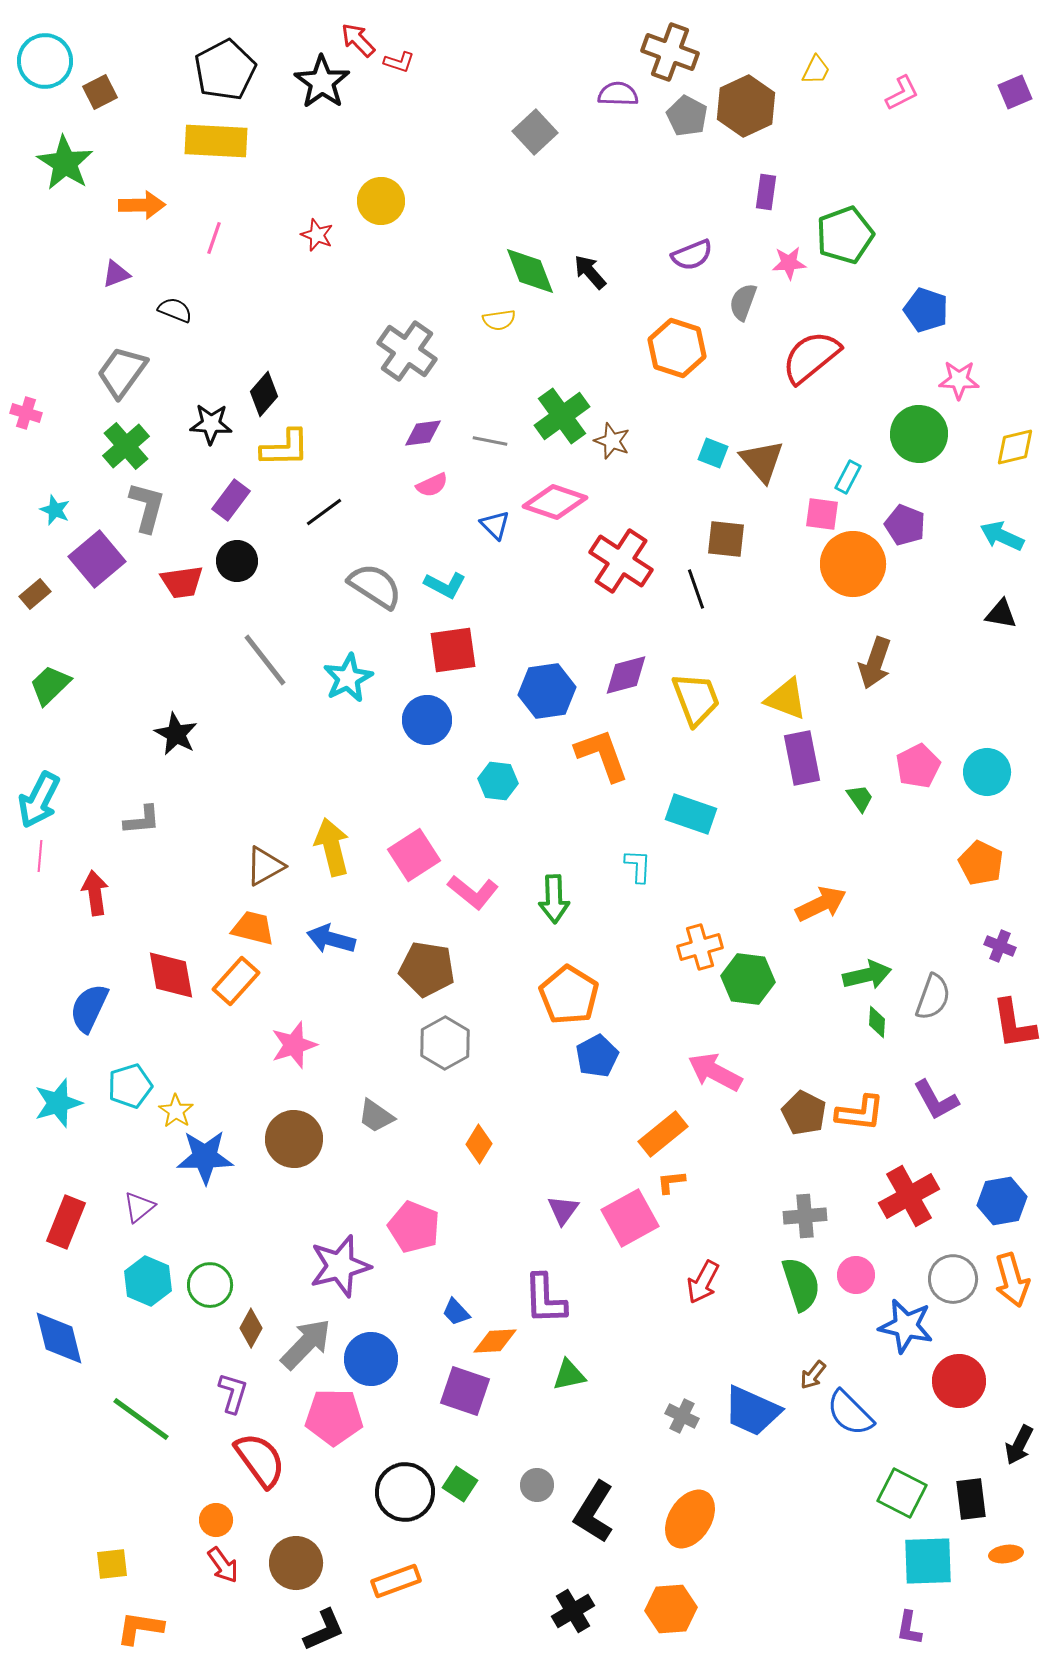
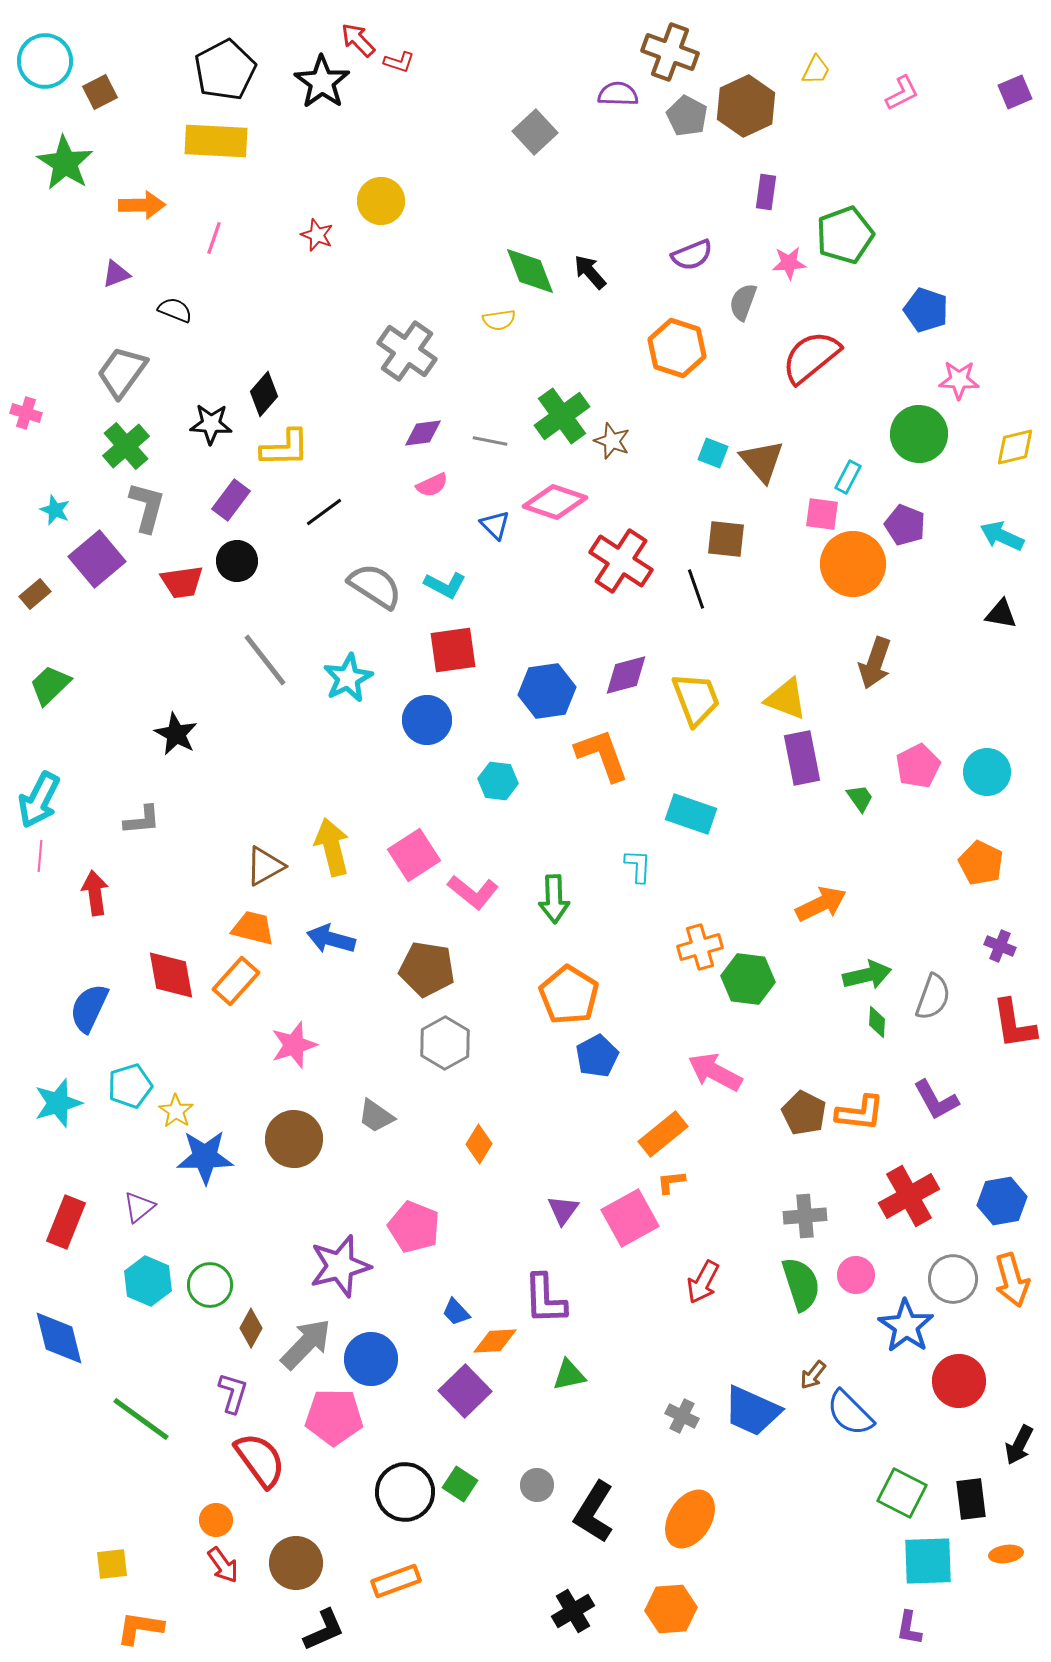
blue star at (906, 1326): rotated 22 degrees clockwise
purple square at (465, 1391): rotated 27 degrees clockwise
